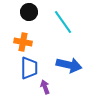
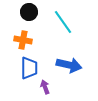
orange cross: moved 2 px up
